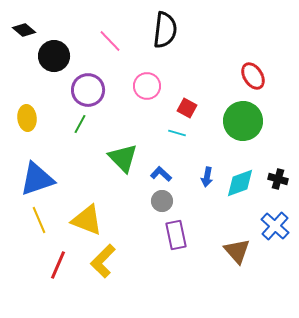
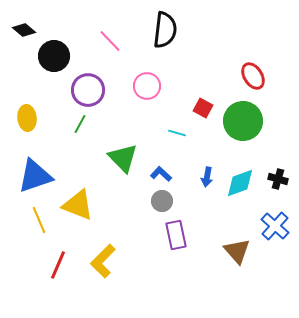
red square: moved 16 px right
blue triangle: moved 2 px left, 3 px up
yellow triangle: moved 9 px left, 15 px up
